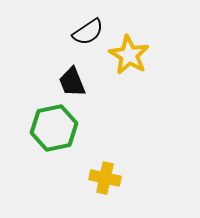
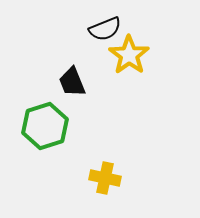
black semicircle: moved 17 px right, 3 px up; rotated 12 degrees clockwise
yellow star: rotated 6 degrees clockwise
green hexagon: moved 9 px left, 2 px up; rotated 6 degrees counterclockwise
